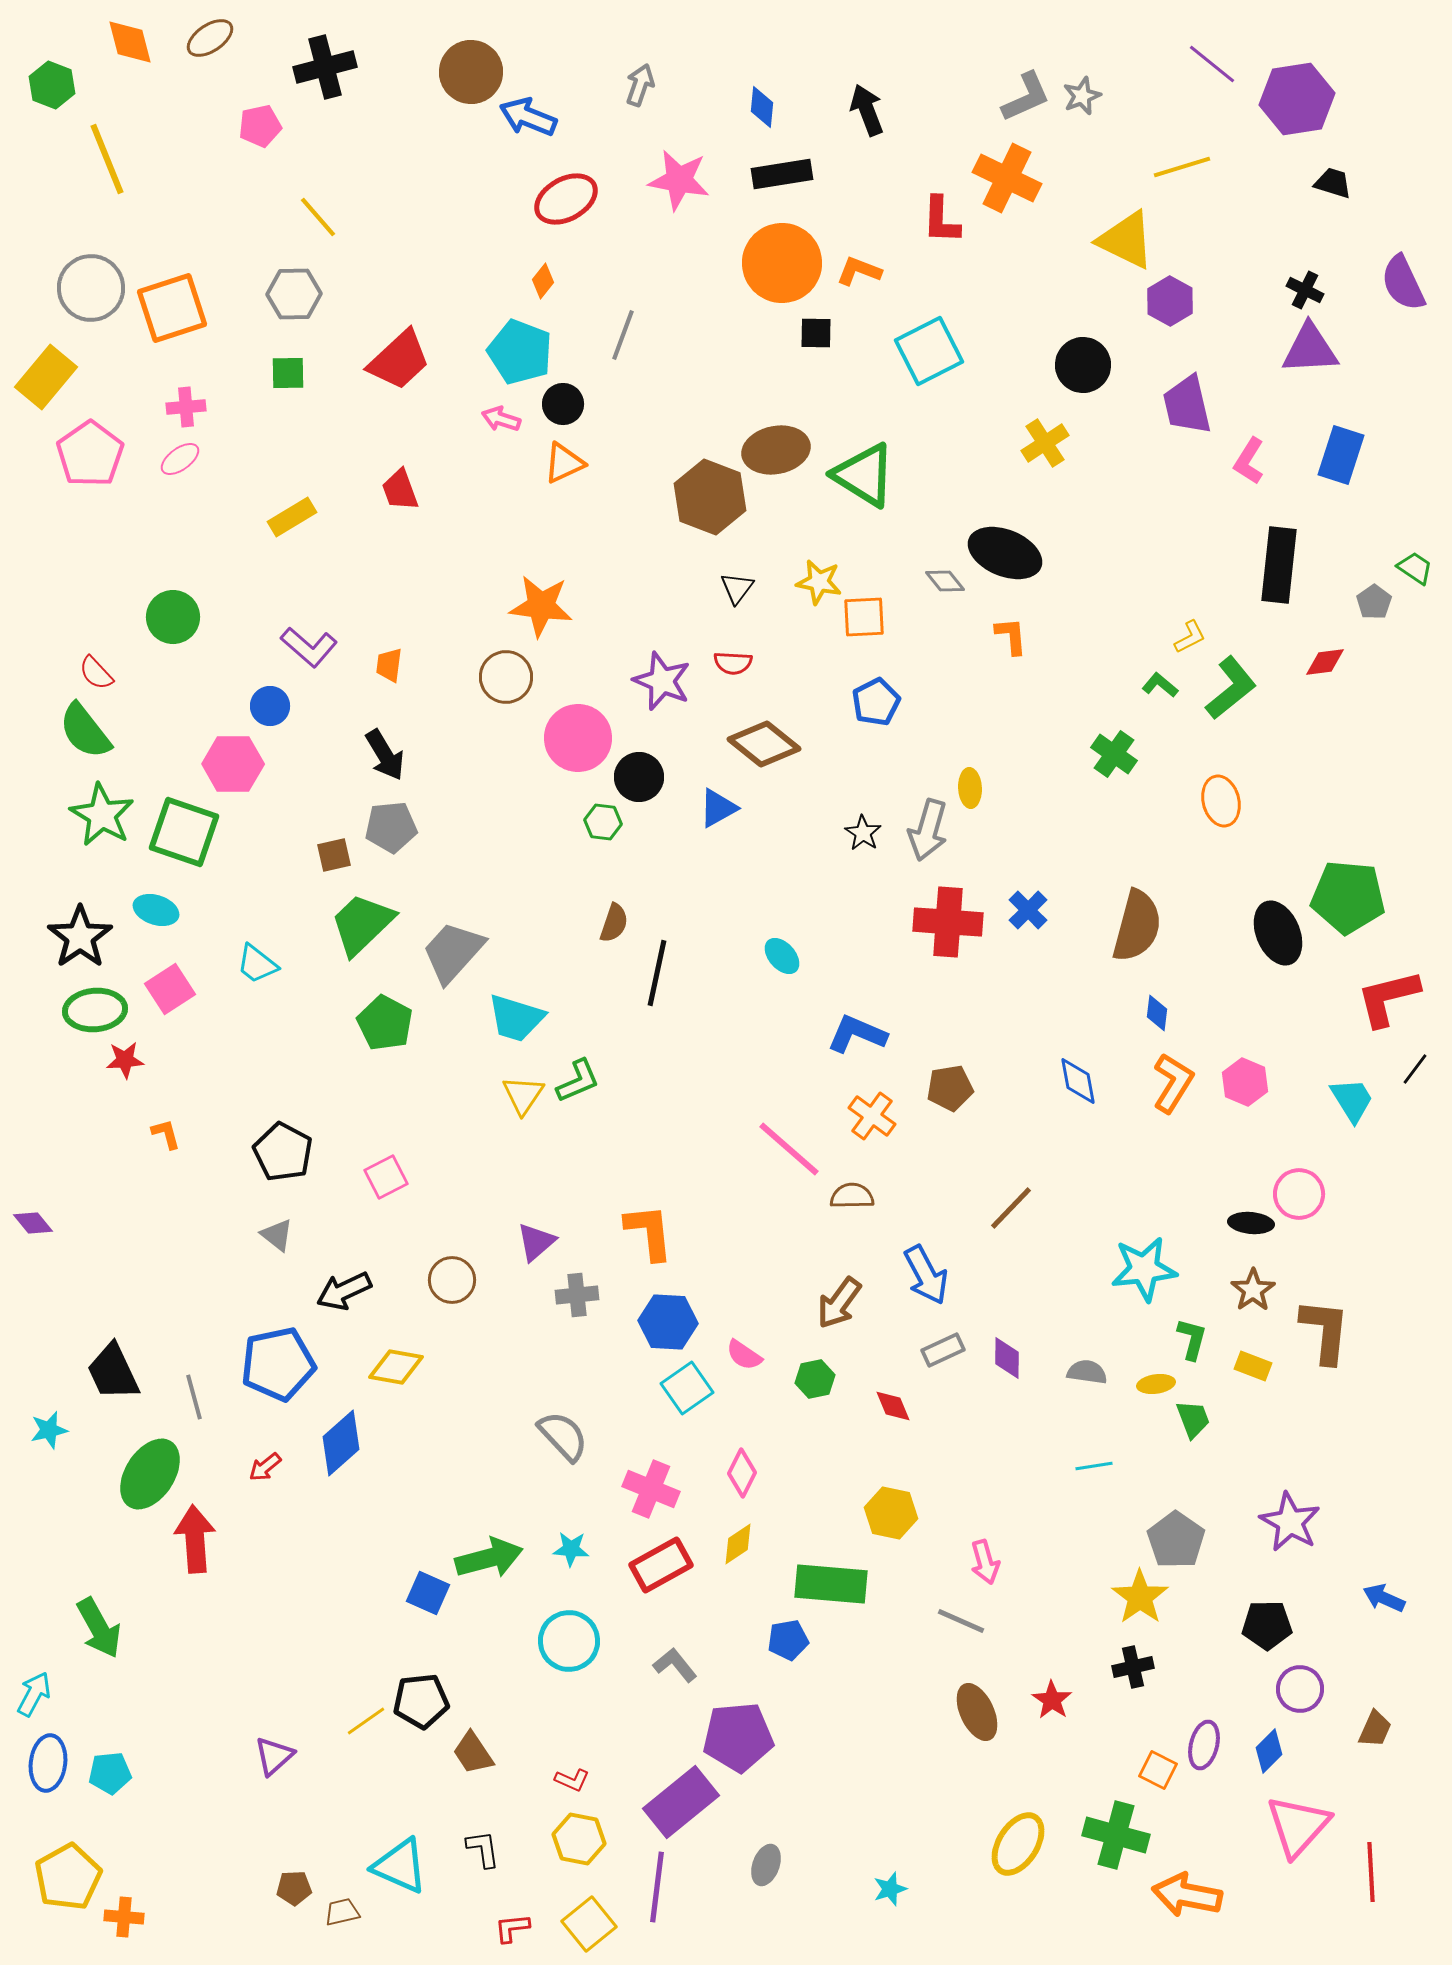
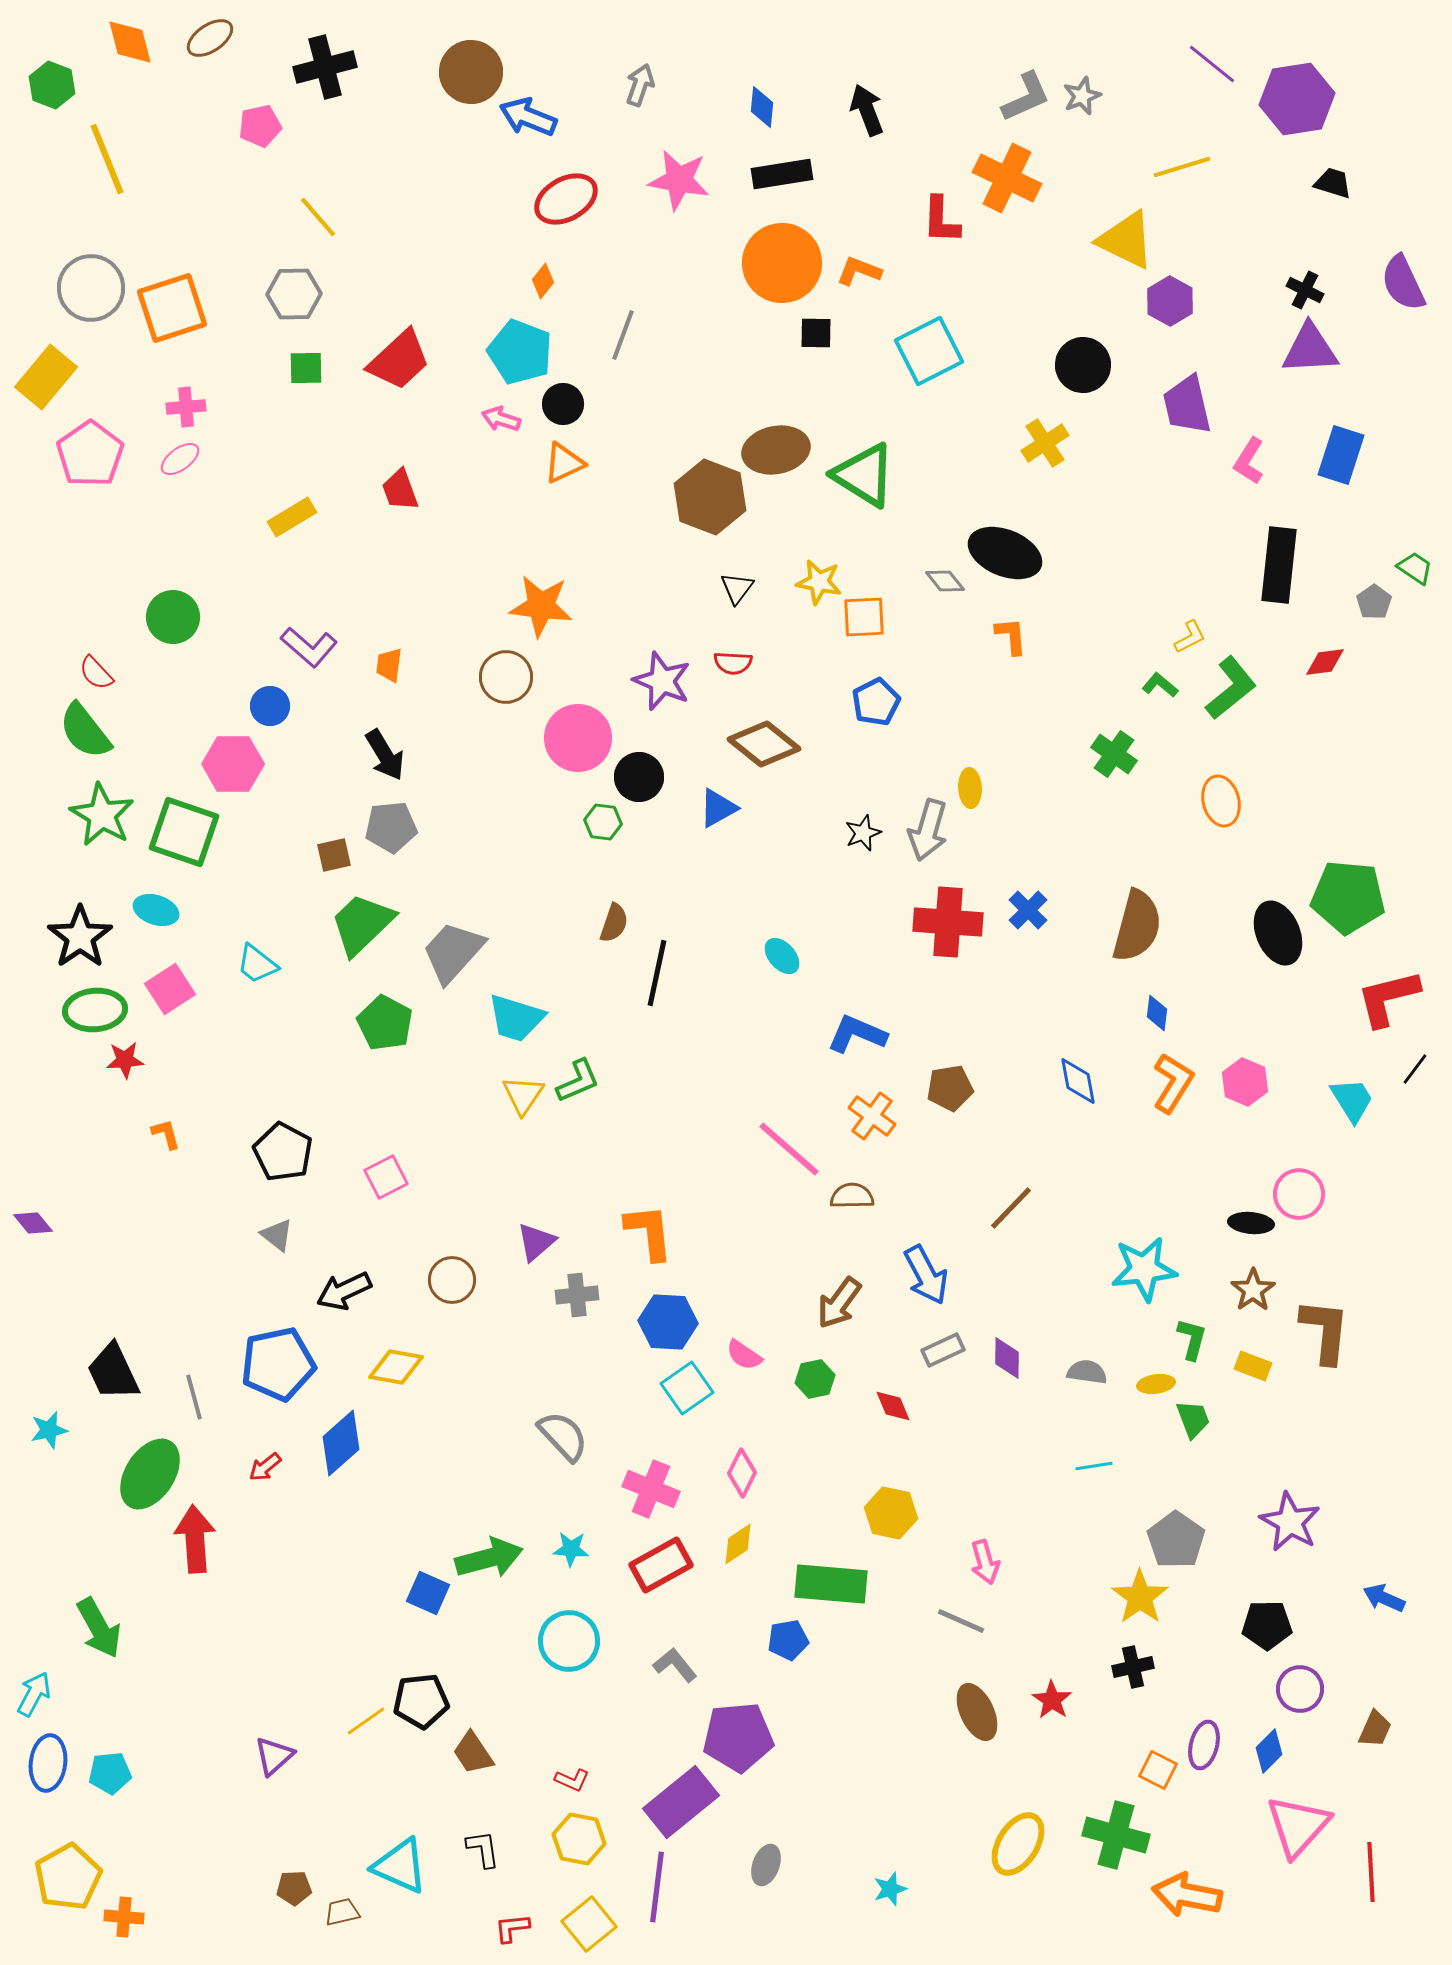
green square at (288, 373): moved 18 px right, 5 px up
black star at (863, 833): rotated 18 degrees clockwise
